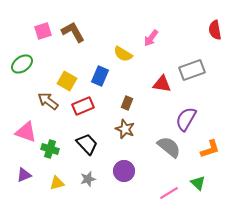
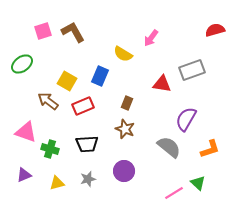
red semicircle: rotated 84 degrees clockwise
black trapezoid: rotated 130 degrees clockwise
pink line: moved 5 px right
